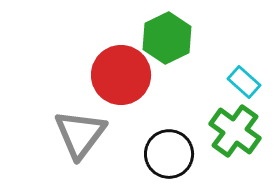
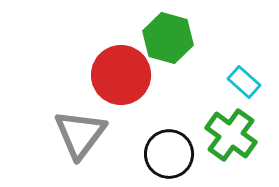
green hexagon: moved 1 px right; rotated 18 degrees counterclockwise
green cross: moved 4 px left, 4 px down
